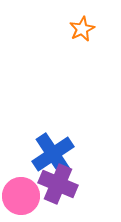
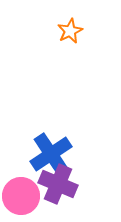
orange star: moved 12 px left, 2 px down
blue cross: moved 2 px left
